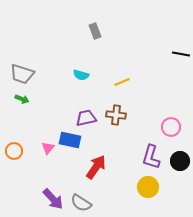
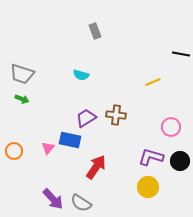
yellow line: moved 31 px right
purple trapezoid: rotated 20 degrees counterclockwise
purple L-shape: rotated 90 degrees clockwise
